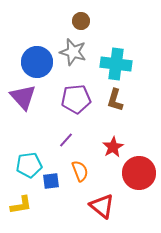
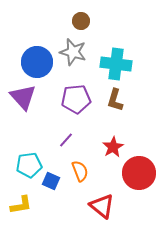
blue square: rotated 30 degrees clockwise
